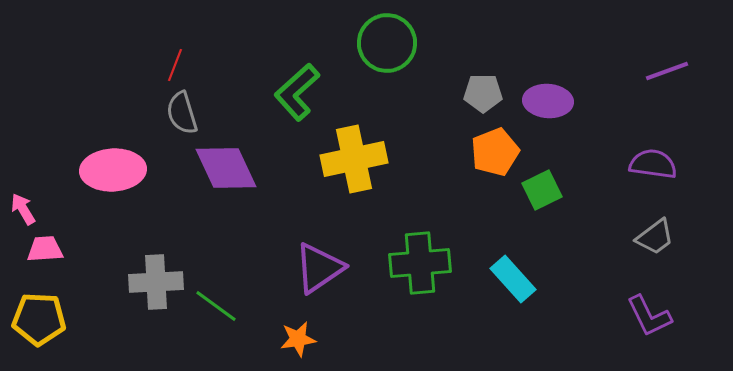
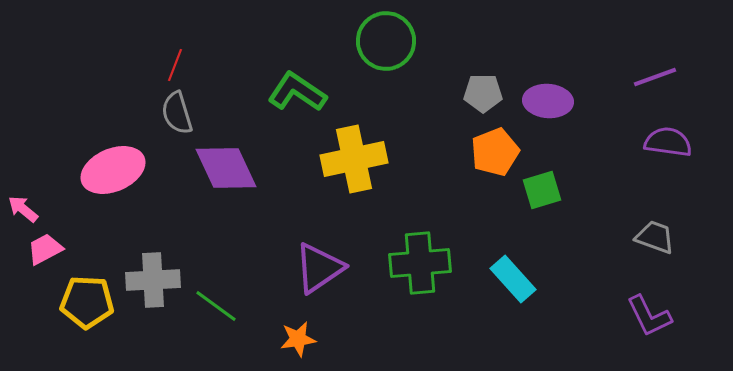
green circle: moved 1 px left, 2 px up
purple line: moved 12 px left, 6 px down
green L-shape: rotated 76 degrees clockwise
gray semicircle: moved 5 px left
purple semicircle: moved 15 px right, 22 px up
pink ellipse: rotated 20 degrees counterclockwise
green square: rotated 9 degrees clockwise
pink arrow: rotated 20 degrees counterclockwise
gray trapezoid: rotated 123 degrees counterclockwise
pink trapezoid: rotated 24 degrees counterclockwise
gray cross: moved 3 px left, 2 px up
yellow pentagon: moved 48 px right, 17 px up
